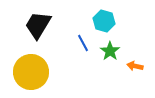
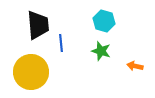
black trapezoid: rotated 144 degrees clockwise
blue line: moved 22 px left; rotated 24 degrees clockwise
green star: moved 9 px left; rotated 18 degrees counterclockwise
